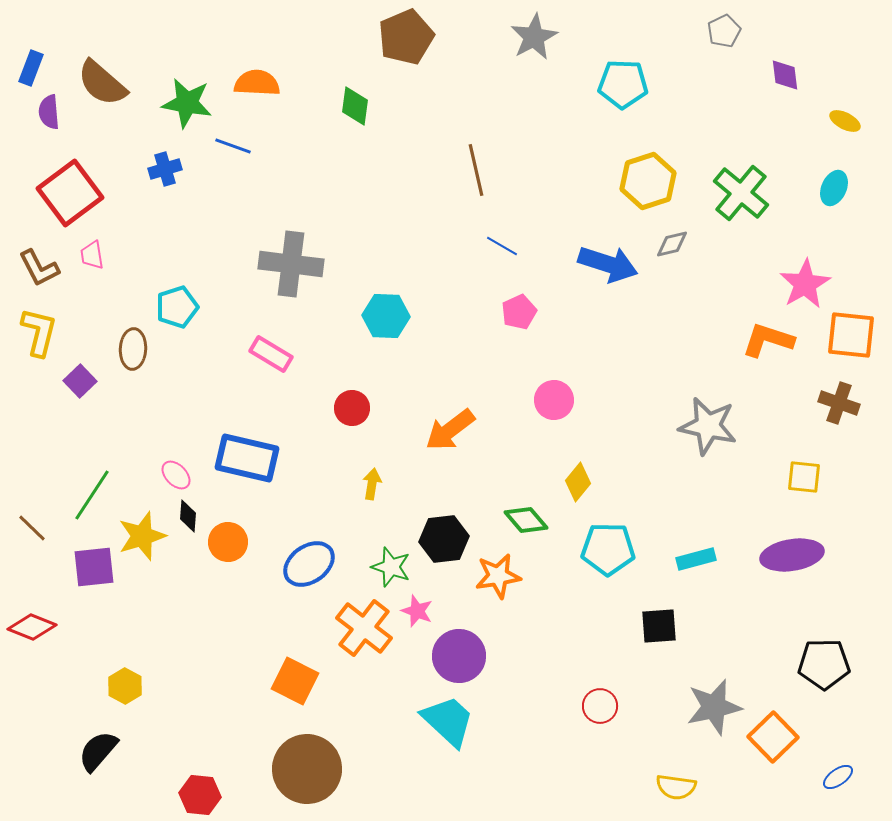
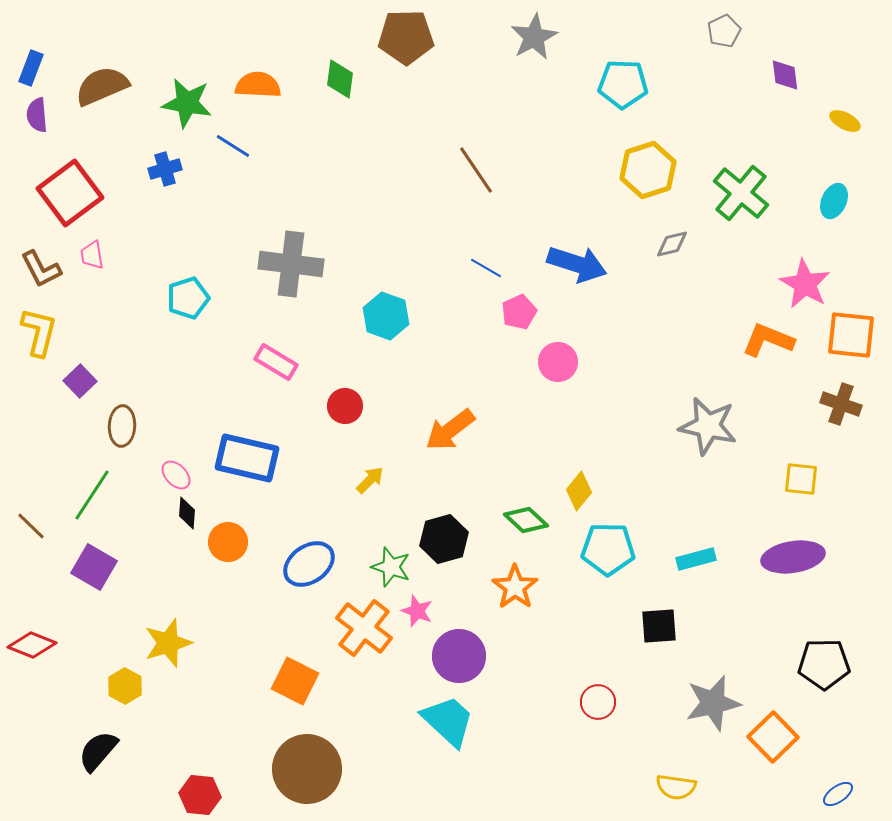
brown pentagon at (406, 37): rotated 22 degrees clockwise
brown semicircle at (102, 83): moved 3 px down; rotated 116 degrees clockwise
orange semicircle at (257, 83): moved 1 px right, 2 px down
green diamond at (355, 106): moved 15 px left, 27 px up
purple semicircle at (49, 112): moved 12 px left, 3 px down
blue line at (233, 146): rotated 12 degrees clockwise
brown line at (476, 170): rotated 21 degrees counterclockwise
yellow hexagon at (648, 181): moved 11 px up
cyan ellipse at (834, 188): moved 13 px down
blue line at (502, 246): moved 16 px left, 22 px down
blue arrow at (608, 264): moved 31 px left
brown L-shape at (39, 268): moved 2 px right, 1 px down
pink star at (805, 284): rotated 12 degrees counterclockwise
cyan pentagon at (177, 307): moved 11 px right, 9 px up
cyan hexagon at (386, 316): rotated 18 degrees clockwise
orange L-shape at (768, 340): rotated 4 degrees clockwise
brown ellipse at (133, 349): moved 11 px left, 77 px down
pink rectangle at (271, 354): moved 5 px right, 8 px down
pink circle at (554, 400): moved 4 px right, 38 px up
brown cross at (839, 403): moved 2 px right, 1 px down
red circle at (352, 408): moved 7 px left, 2 px up
yellow square at (804, 477): moved 3 px left, 2 px down
yellow diamond at (578, 482): moved 1 px right, 9 px down
yellow arrow at (372, 484): moved 2 px left, 4 px up; rotated 36 degrees clockwise
black diamond at (188, 516): moved 1 px left, 3 px up
green diamond at (526, 520): rotated 6 degrees counterclockwise
brown line at (32, 528): moved 1 px left, 2 px up
yellow star at (142, 536): moved 26 px right, 107 px down
black hexagon at (444, 539): rotated 9 degrees counterclockwise
purple ellipse at (792, 555): moved 1 px right, 2 px down
purple square at (94, 567): rotated 36 degrees clockwise
orange star at (498, 576): moved 17 px right, 11 px down; rotated 27 degrees counterclockwise
red diamond at (32, 627): moved 18 px down
red circle at (600, 706): moved 2 px left, 4 px up
gray star at (714, 707): moved 1 px left, 4 px up
blue ellipse at (838, 777): moved 17 px down
